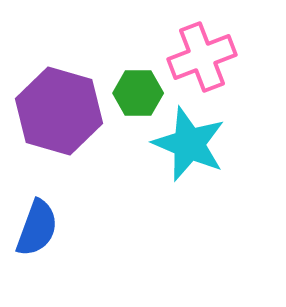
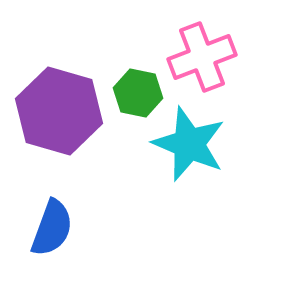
green hexagon: rotated 12 degrees clockwise
blue semicircle: moved 15 px right
